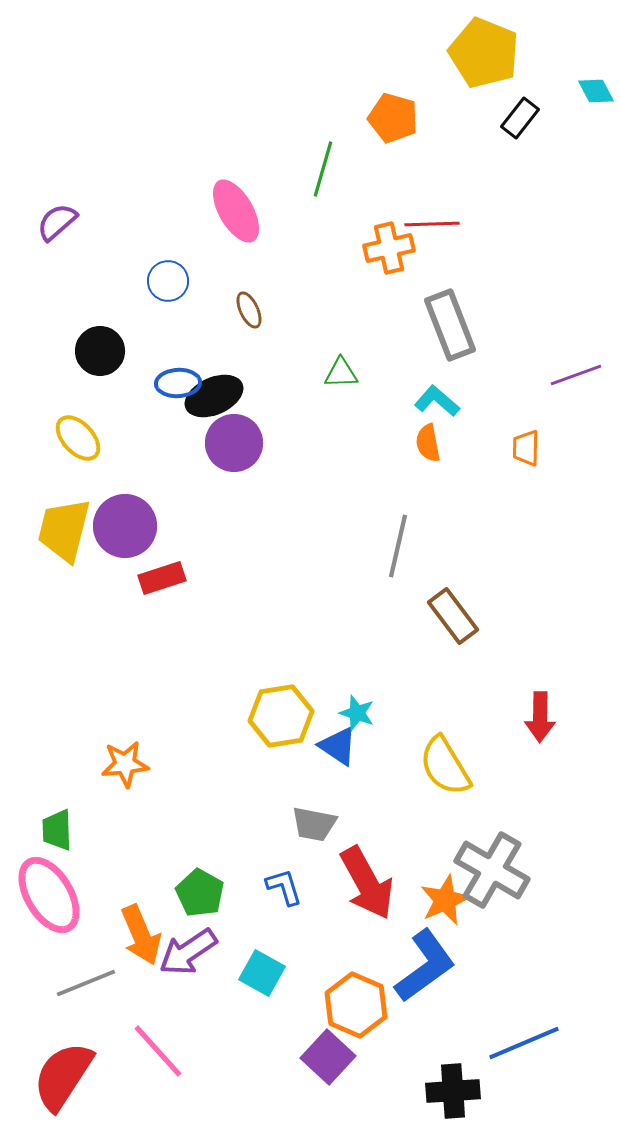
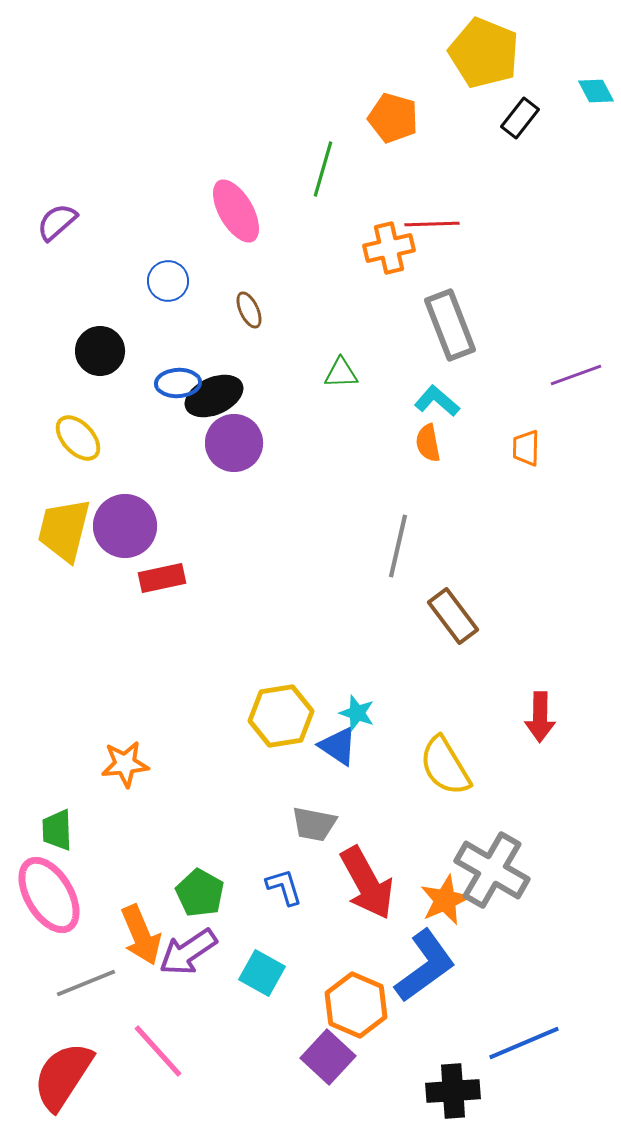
red rectangle at (162, 578): rotated 6 degrees clockwise
